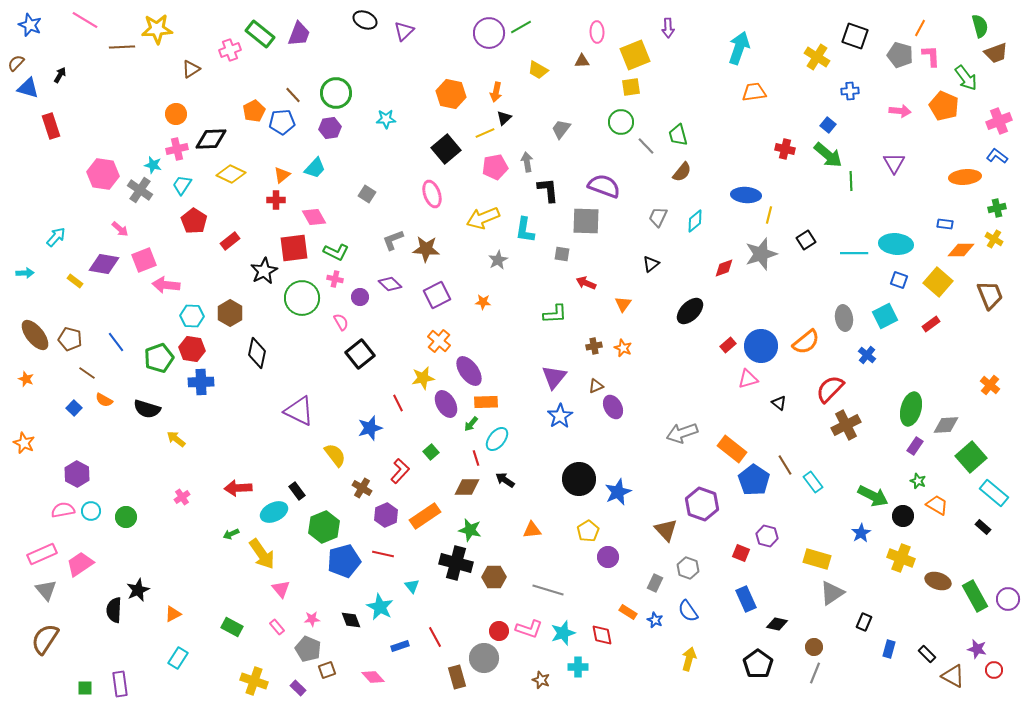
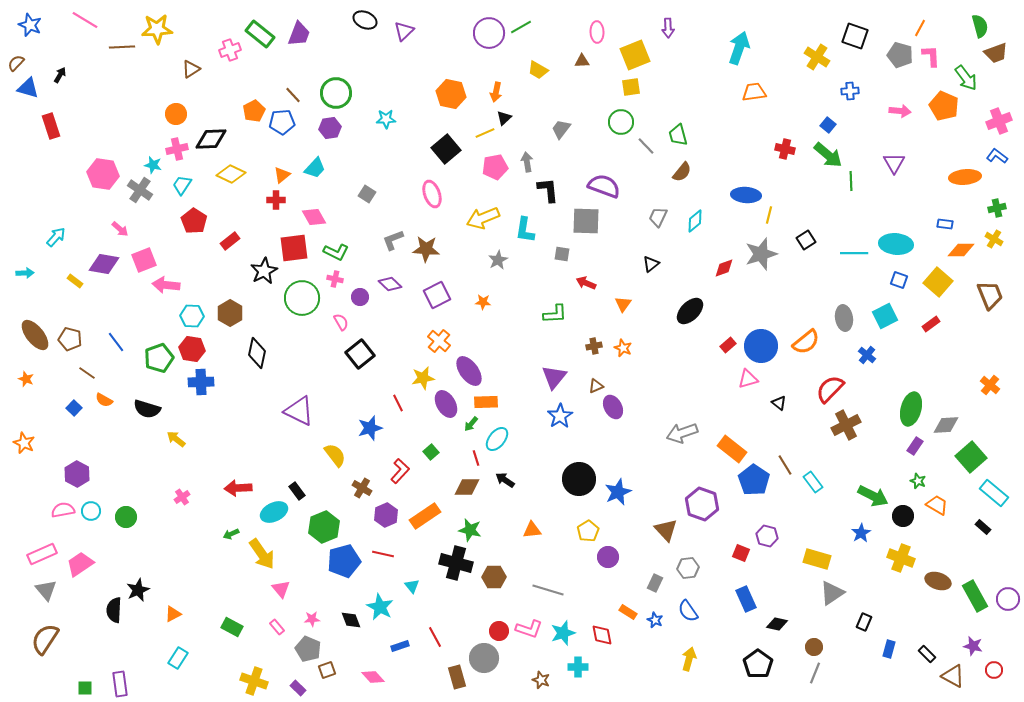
gray hexagon at (688, 568): rotated 25 degrees counterclockwise
purple star at (977, 649): moved 4 px left, 3 px up
